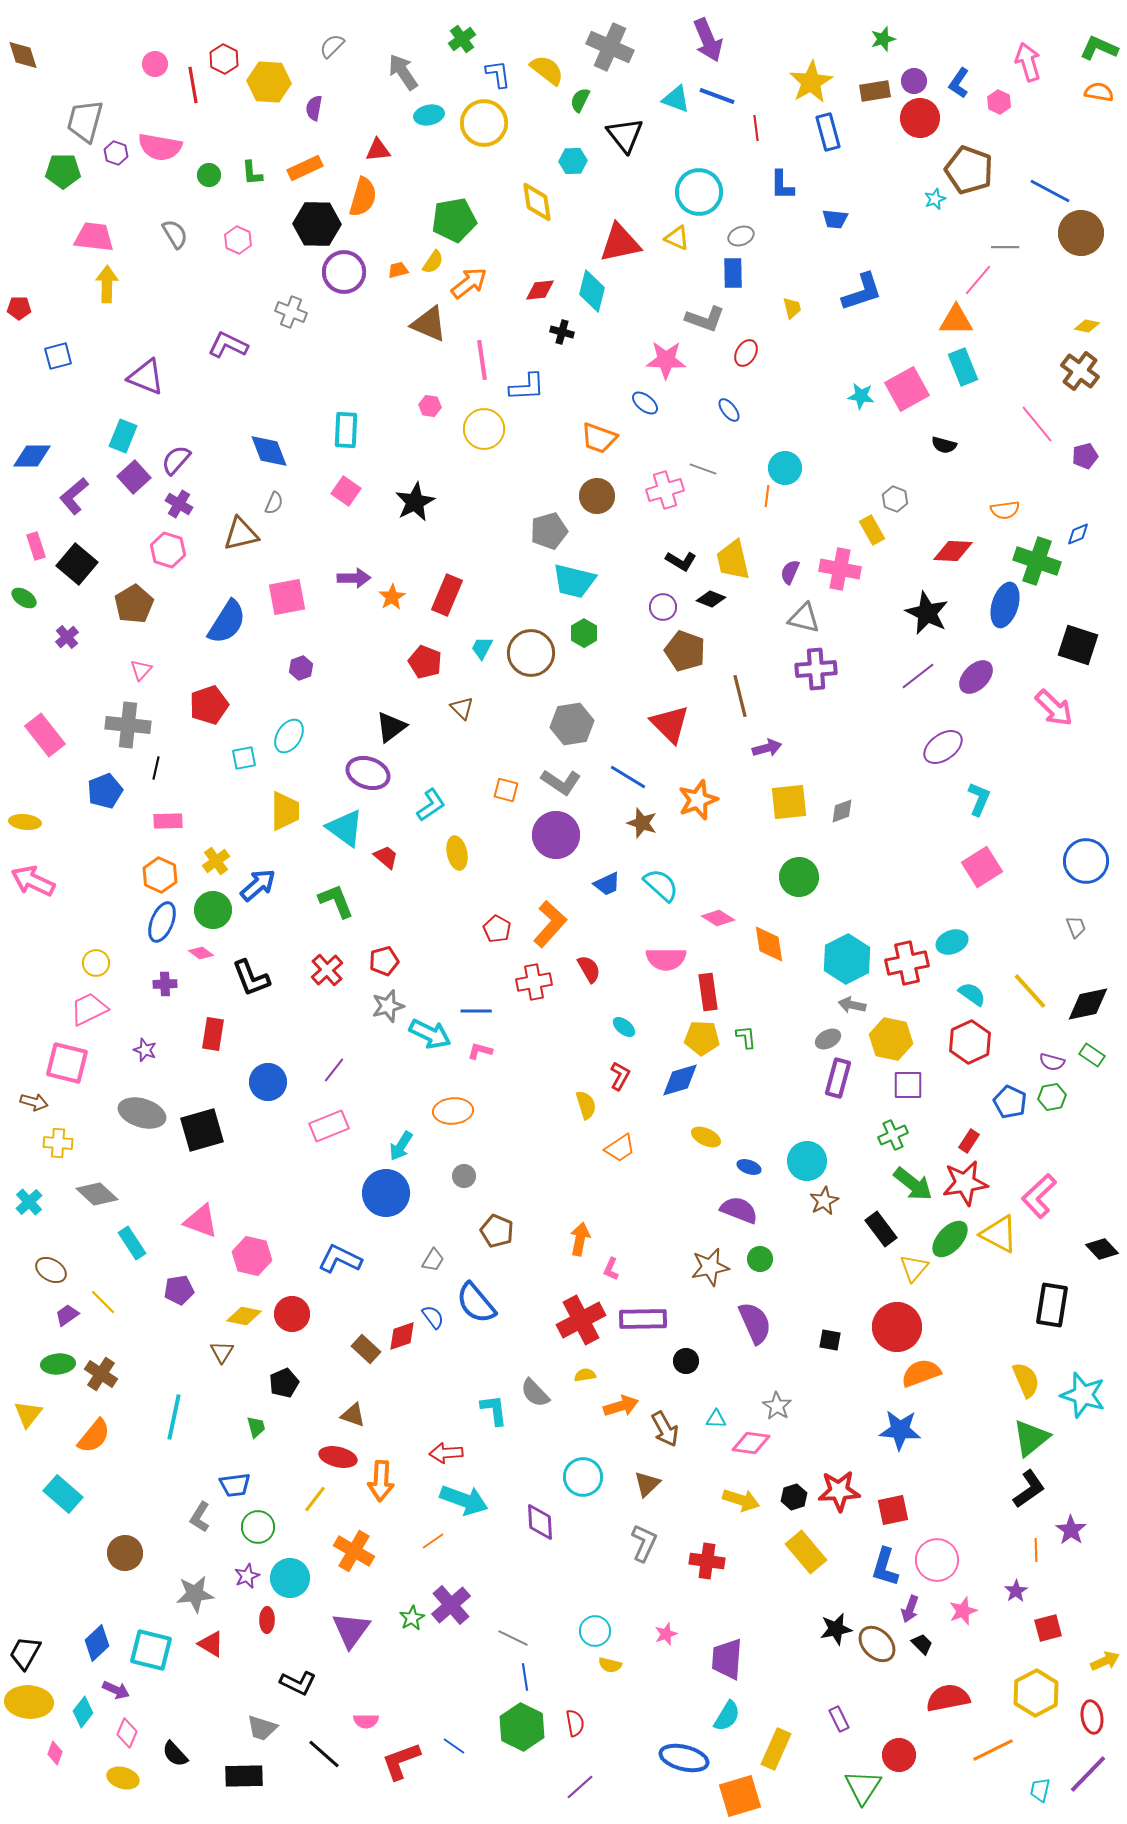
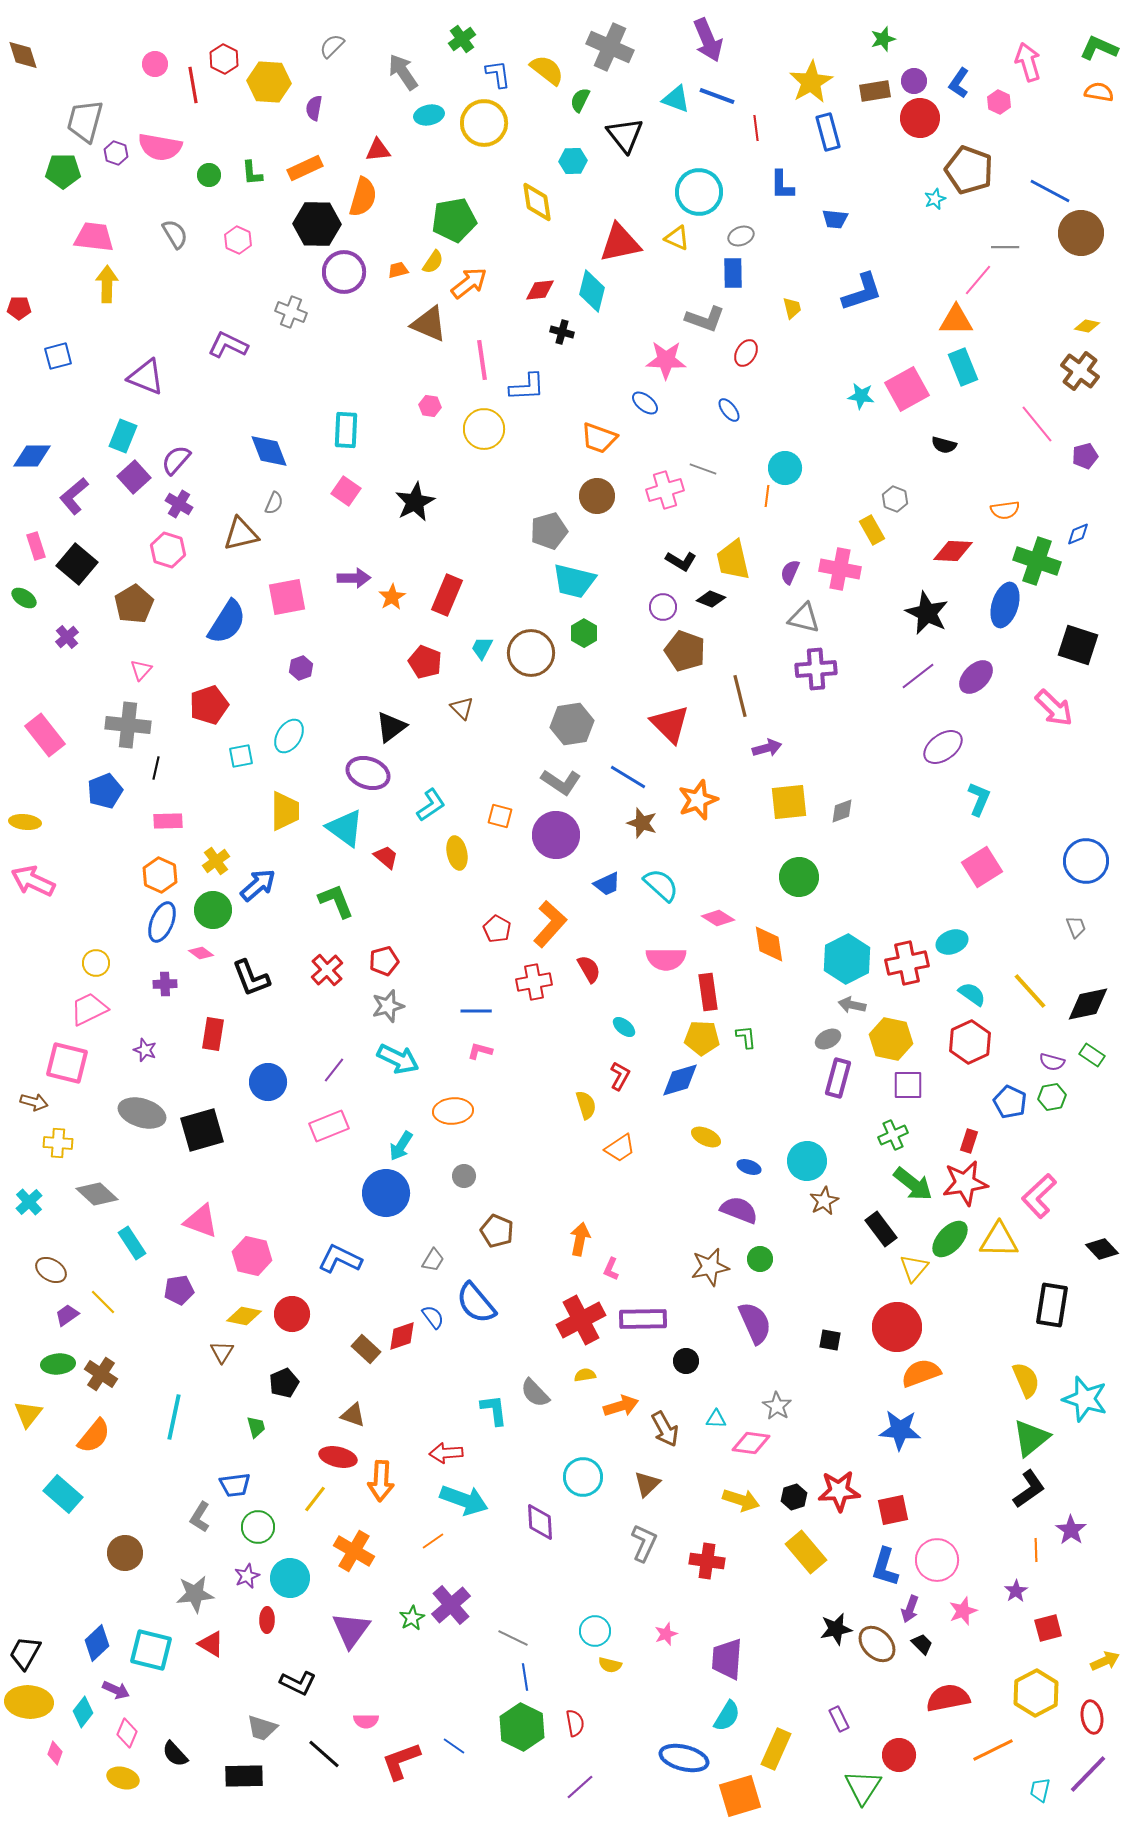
cyan square at (244, 758): moved 3 px left, 2 px up
orange square at (506, 790): moved 6 px left, 26 px down
cyan arrow at (430, 1034): moved 32 px left, 25 px down
red rectangle at (969, 1141): rotated 15 degrees counterclockwise
yellow triangle at (999, 1234): moved 6 px down; rotated 27 degrees counterclockwise
cyan star at (1083, 1395): moved 2 px right, 4 px down
